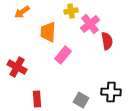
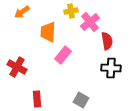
pink cross: moved 2 px up
black cross: moved 24 px up
